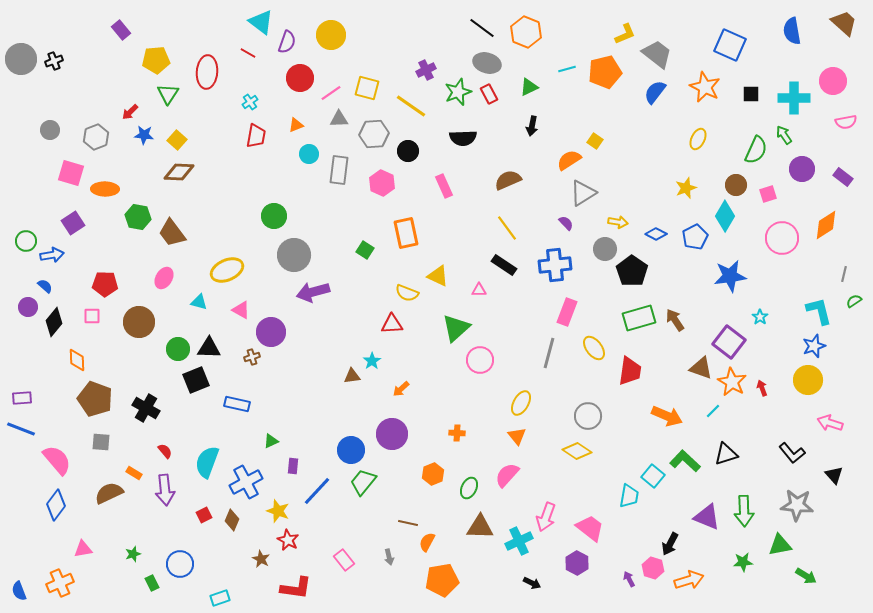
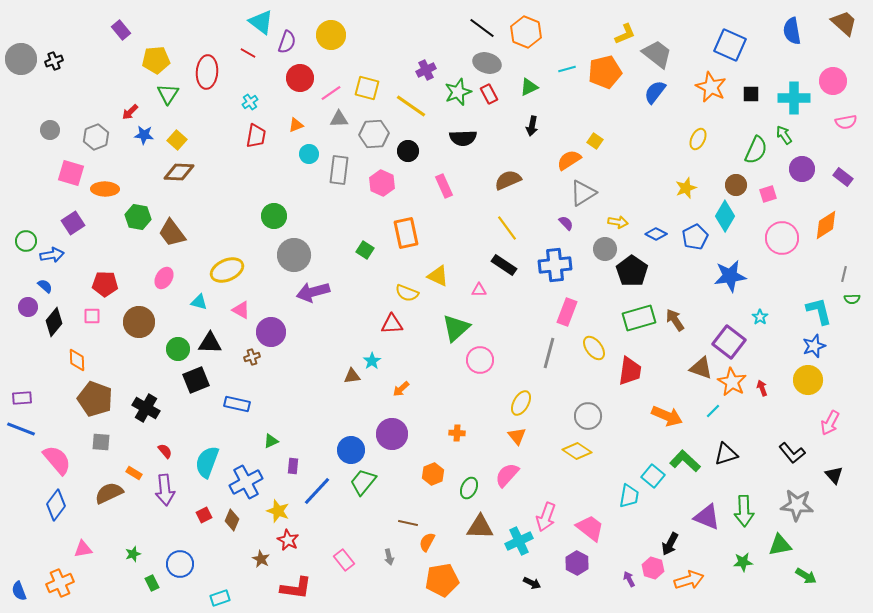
orange star at (705, 87): moved 6 px right
green semicircle at (854, 301): moved 2 px left, 2 px up; rotated 147 degrees counterclockwise
black triangle at (209, 348): moved 1 px right, 5 px up
pink arrow at (830, 423): rotated 80 degrees counterclockwise
